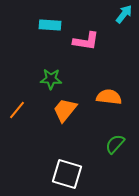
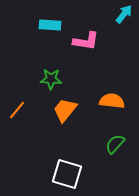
orange semicircle: moved 3 px right, 4 px down
